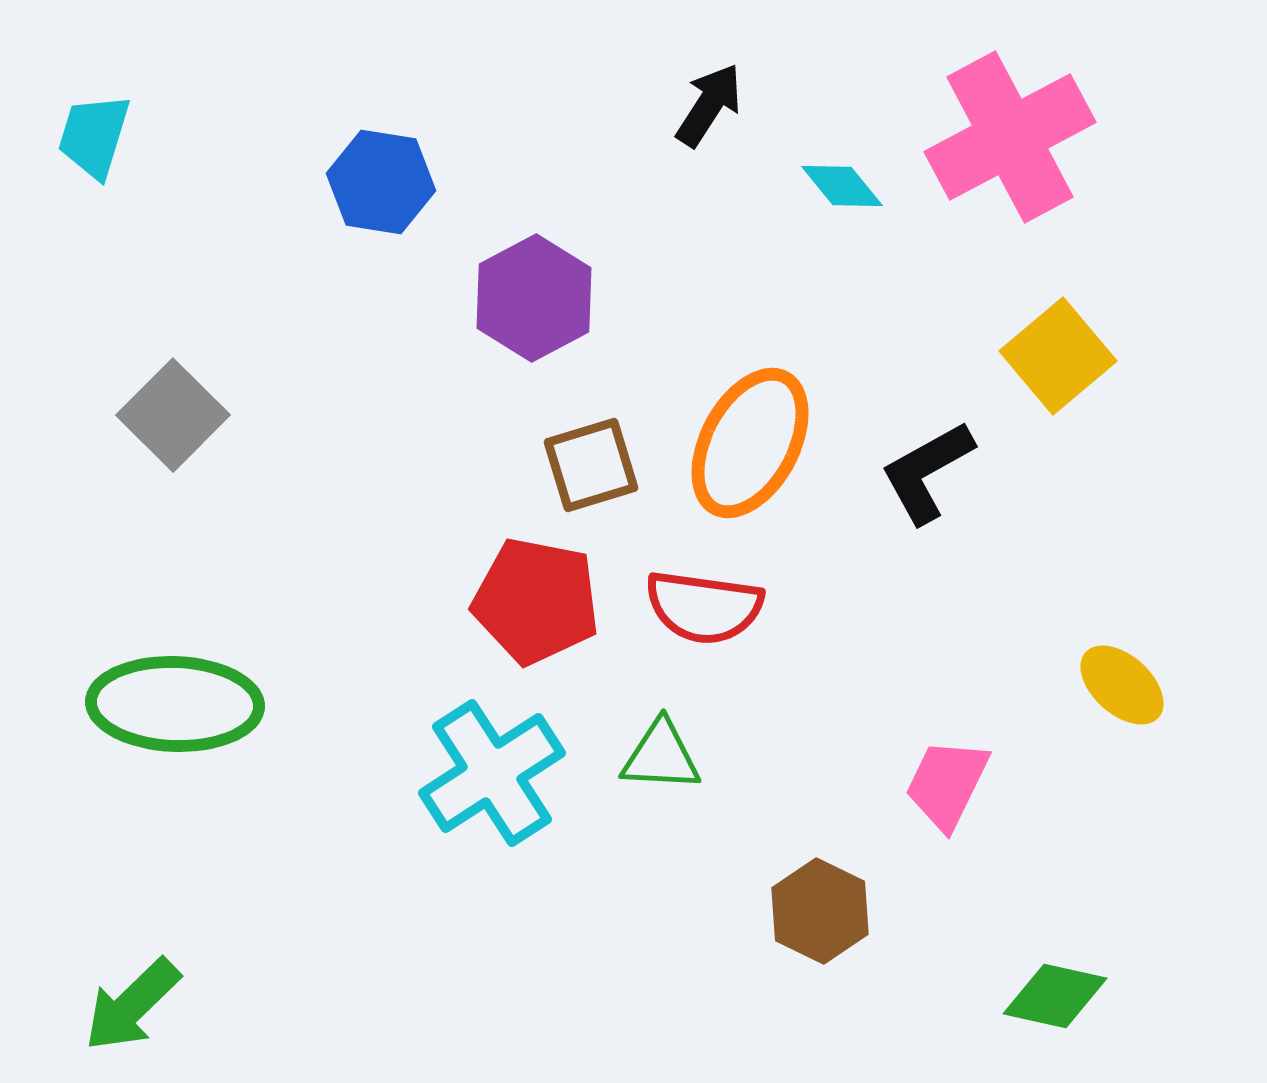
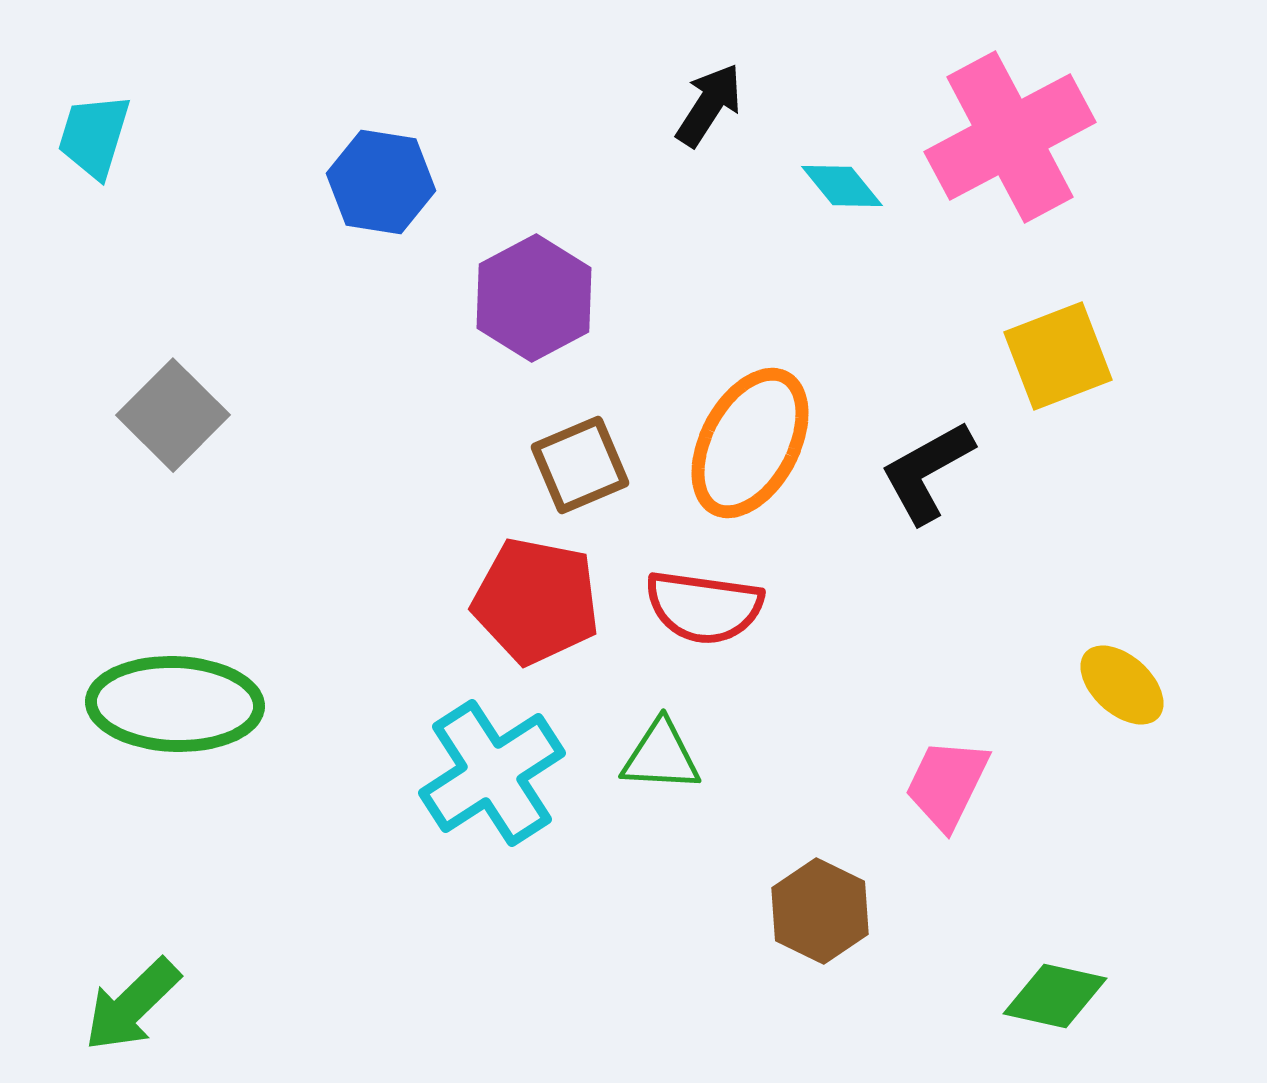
yellow square: rotated 19 degrees clockwise
brown square: moved 11 px left; rotated 6 degrees counterclockwise
